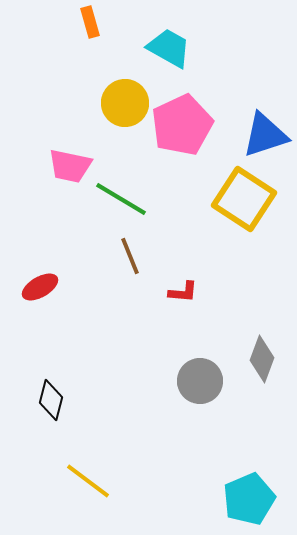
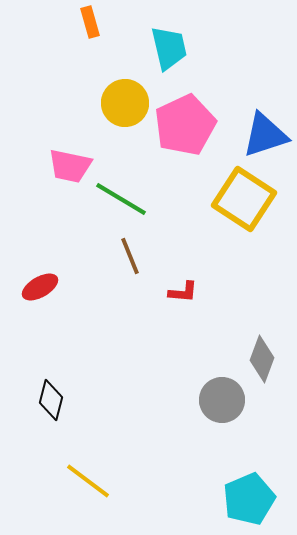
cyan trapezoid: rotated 48 degrees clockwise
pink pentagon: moved 3 px right
gray circle: moved 22 px right, 19 px down
